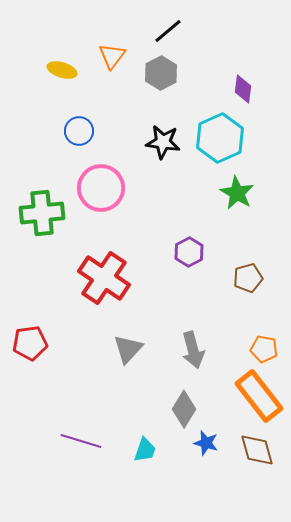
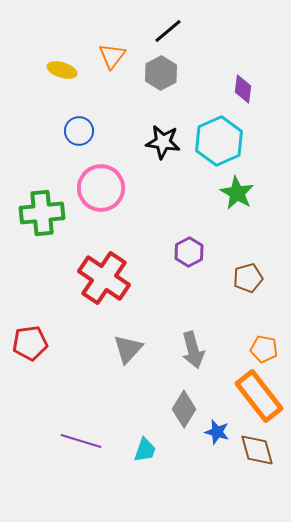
cyan hexagon: moved 1 px left, 3 px down
blue star: moved 11 px right, 11 px up
